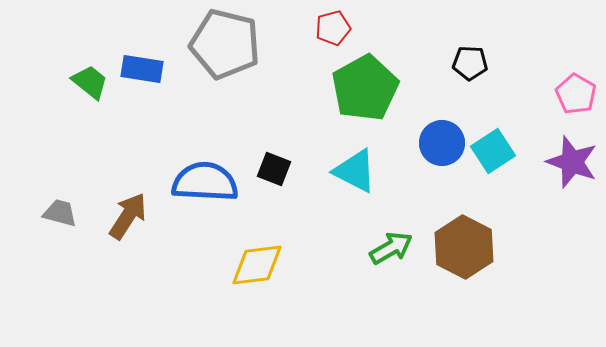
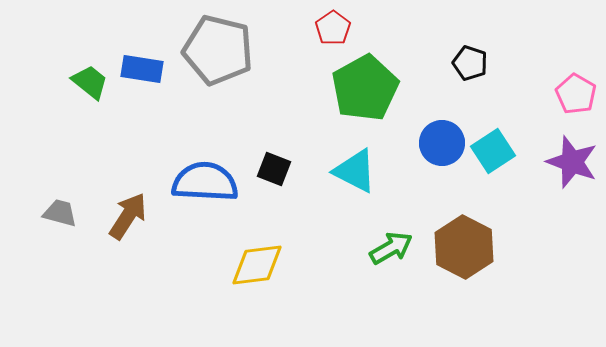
red pentagon: rotated 20 degrees counterclockwise
gray pentagon: moved 7 px left, 6 px down
black pentagon: rotated 16 degrees clockwise
